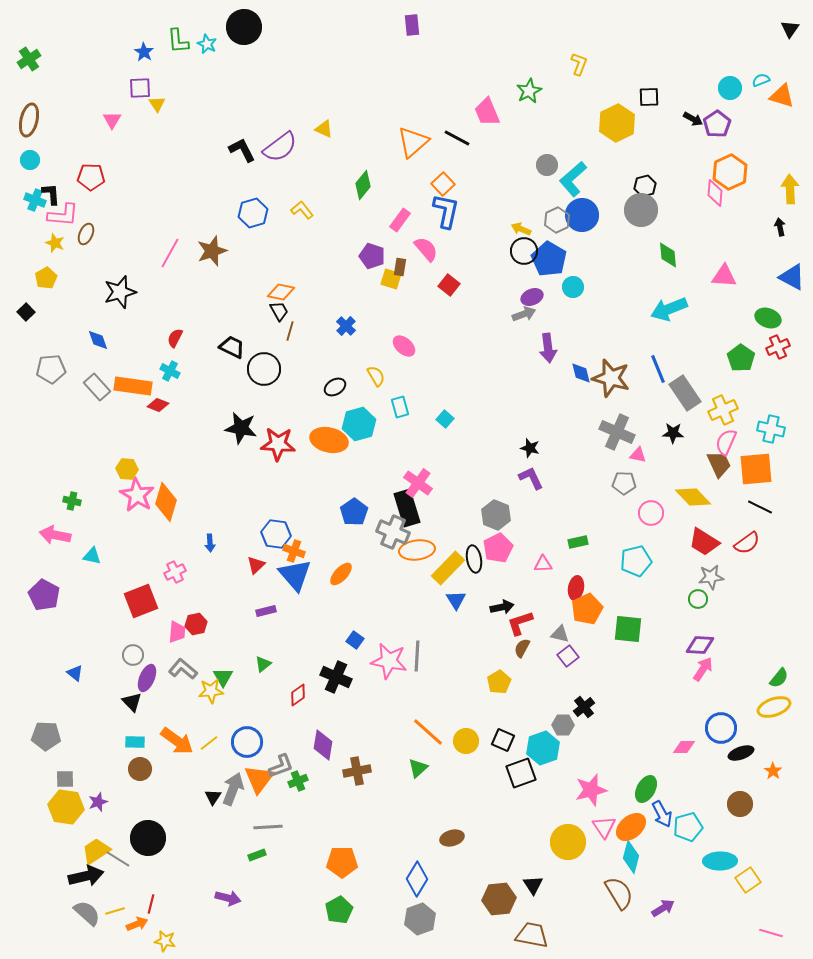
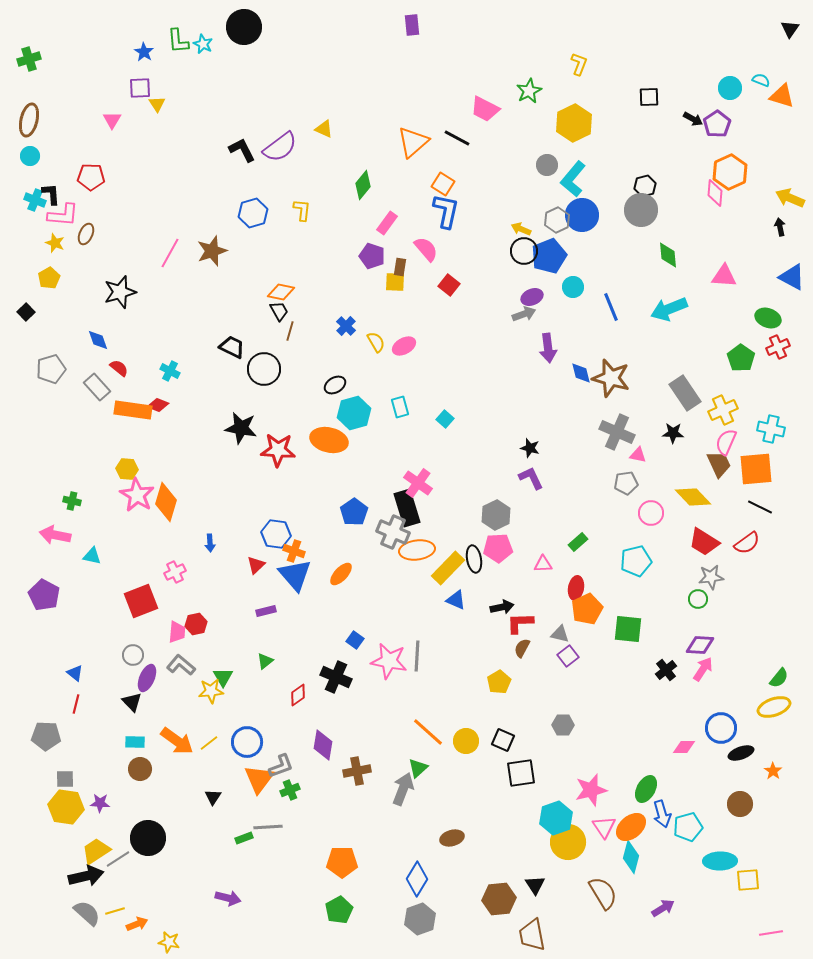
cyan star at (207, 44): moved 4 px left
green cross at (29, 59): rotated 15 degrees clockwise
cyan semicircle at (761, 80): rotated 42 degrees clockwise
pink trapezoid at (487, 112): moved 2 px left, 3 px up; rotated 40 degrees counterclockwise
yellow hexagon at (617, 123): moved 43 px left
cyan circle at (30, 160): moved 4 px up
cyan L-shape at (573, 179): rotated 9 degrees counterclockwise
orange square at (443, 184): rotated 15 degrees counterclockwise
yellow arrow at (790, 189): moved 9 px down; rotated 64 degrees counterclockwise
yellow L-shape at (302, 210): rotated 45 degrees clockwise
pink rectangle at (400, 220): moved 13 px left, 3 px down
blue pentagon at (549, 259): moved 3 px up; rotated 20 degrees clockwise
yellow pentagon at (46, 278): moved 3 px right
yellow square at (391, 279): moved 4 px right, 3 px down; rotated 15 degrees counterclockwise
red semicircle at (175, 338): moved 56 px left, 30 px down; rotated 102 degrees clockwise
pink ellipse at (404, 346): rotated 70 degrees counterclockwise
gray pentagon at (51, 369): rotated 12 degrees counterclockwise
blue line at (658, 369): moved 47 px left, 62 px up
yellow semicircle at (376, 376): moved 34 px up
orange rectangle at (133, 386): moved 24 px down
black ellipse at (335, 387): moved 2 px up
cyan hexagon at (359, 424): moved 5 px left, 11 px up
red star at (278, 444): moved 6 px down
gray pentagon at (624, 483): moved 2 px right; rotated 10 degrees counterclockwise
gray hexagon at (496, 515): rotated 12 degrees clockwise
green rectangle at (578, 542): rotated 30 degrees counterclockwise
pink pentagon at (498, 548): rotated 24 degrees clockwise
blue triangle at (456, 600): rotated 35 degrees counterclockwise
red L-shape at (520, 623): rotated 16 degrees clockwise
green triangle at (263, 664): moved 2 px right, 3 px up
gray L-shape at (183, 669): moved 2 px left, 4 px up
black cross at (584, 707): moved 82 px right, 37 px up
cyan hexagon at (543, 748): moved 13 px right, 70 px down
black square at (521, 773): rotated 12 degrees clockwise
green cross at (298, 781): moved 8 px left, 9 px down
gray arrow at (233, 789): moved 170 px right
purple star at (98, 802): moved 2 px right, 1 px down; rotated 24 degrees clockwise
blue arrow at (662, 814): rotated 12 degrees clockwise
green rectangle at (257, 855): moved 13 px left, 17 px up
gray line at (118, 859): rotated 65 degrees counterclockwise
yellow square at (748, 880): rotated 30 degrees clockwise
black triangle at (533, 885): moved 2 px right
brown semicircle at (619, 893): moved 16 px left
red line at (151, 904): moved 75 px left, 200 px up
pink line at (771, 933): rotated 25 degrees counterclockwise
brown trapezoid at (532, 935): rotated 112 degrees counterclockwise
yellow star at (165, 941): moved 4 px right, 1 px down
